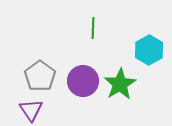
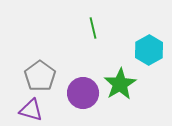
green line: rotated 15 degrees counterclockwise
purple circle: moved 12 px down
purple triangle: rotated 40 degrees counterclockwise
